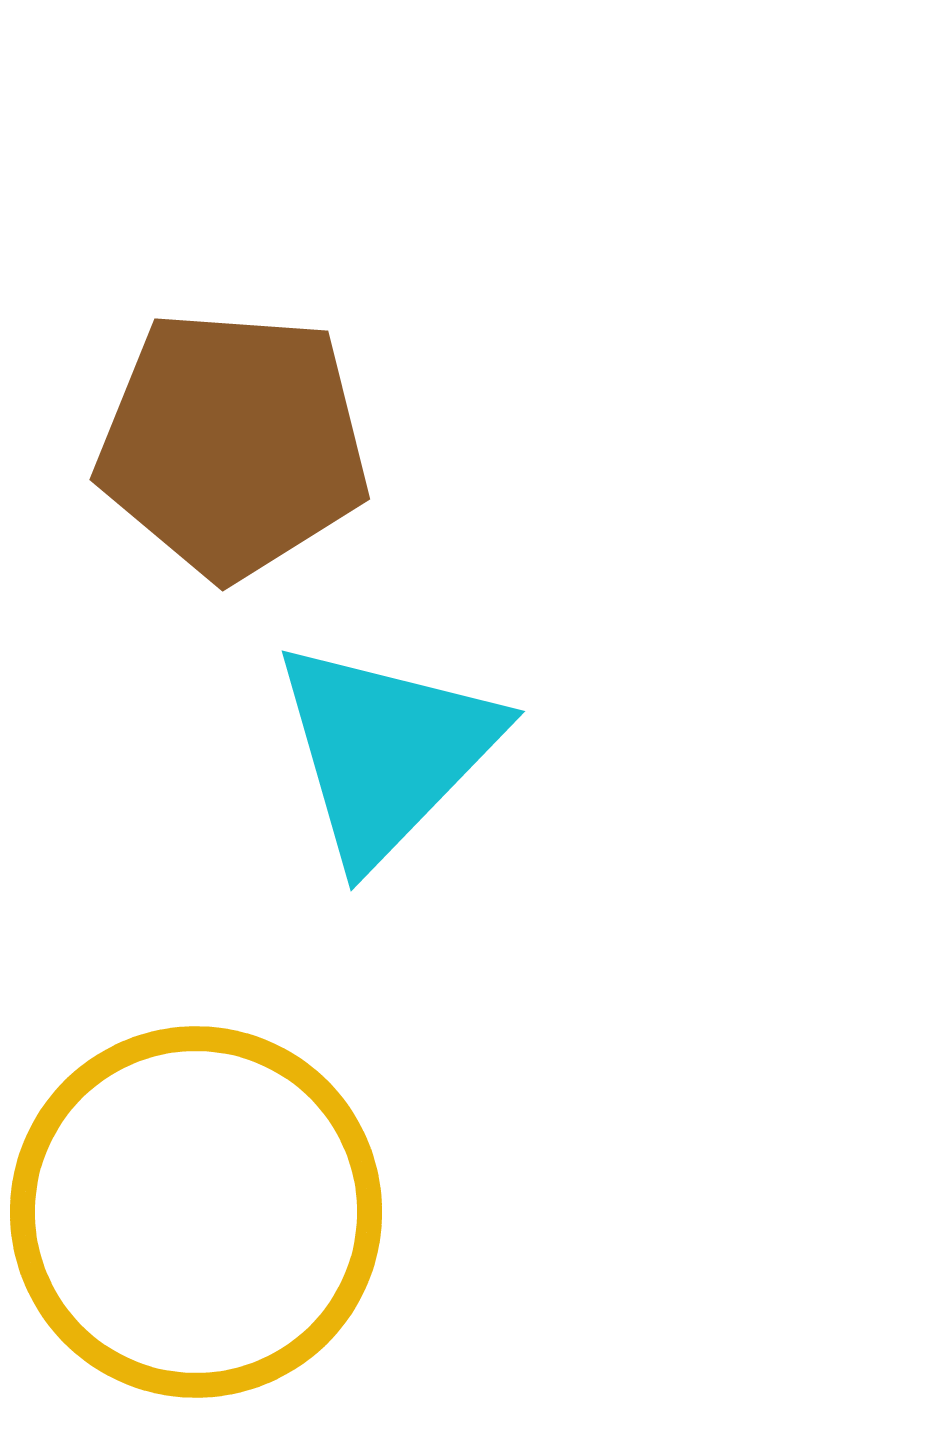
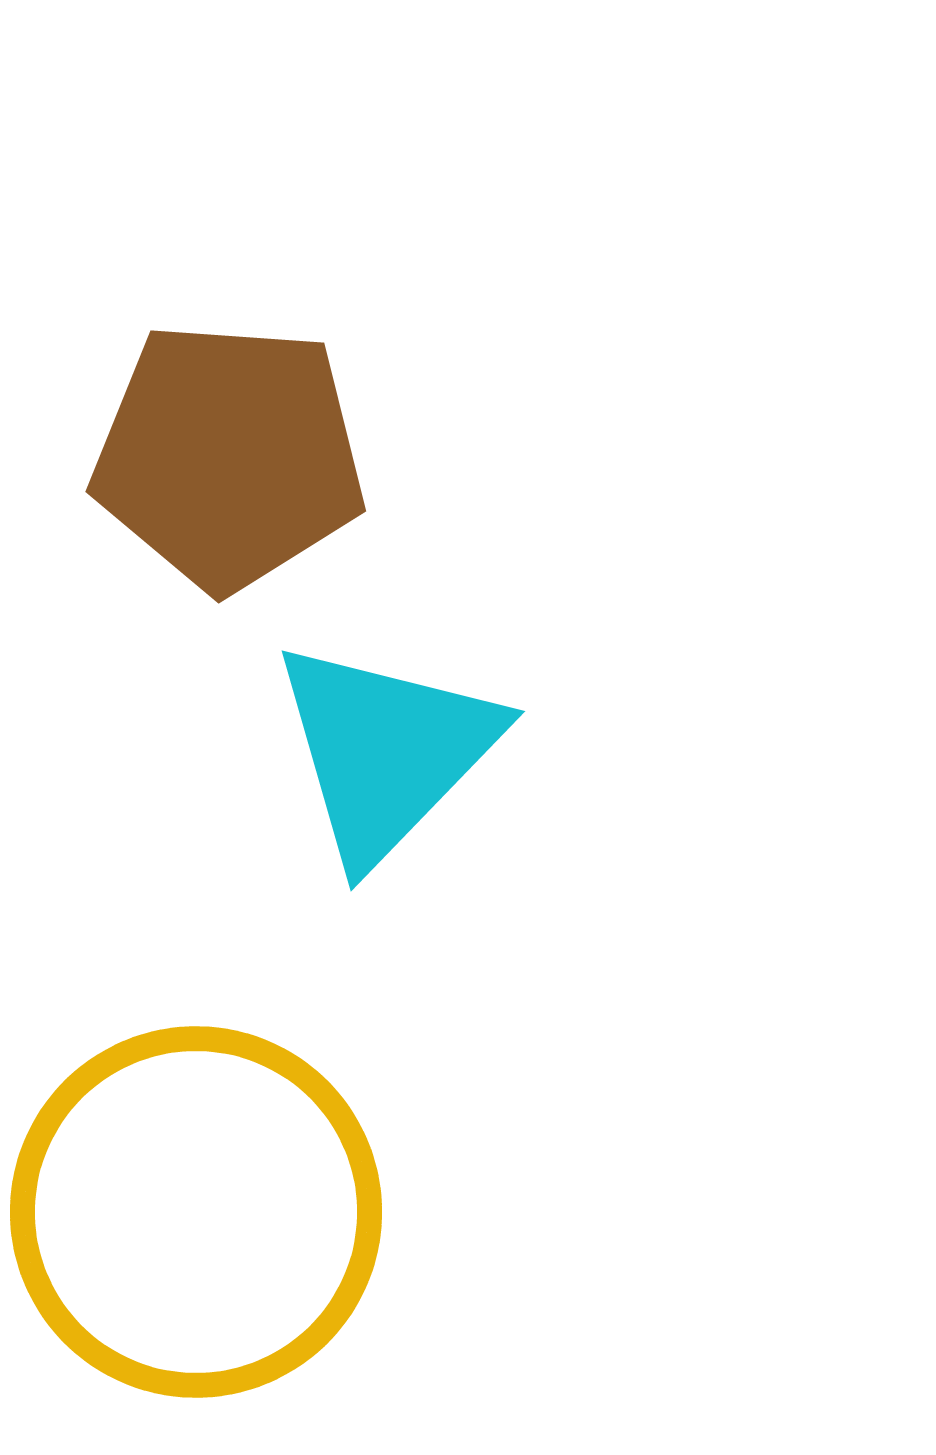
brown pentagon: moved 4 px left, 12 px down
